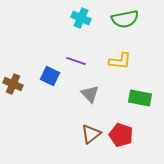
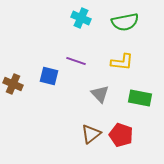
green semicircle: moved 3 px down
yellow L-shape: moved 2 px right, 1 px down
blue square: moved 1 px left; rotated 12 degrees counterclockwise
gray triangle: moved 10 px right
